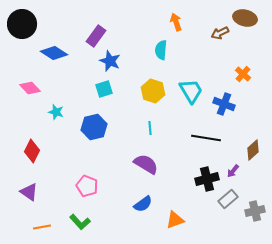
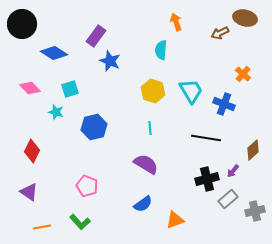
cyan square: moved 34 px left
